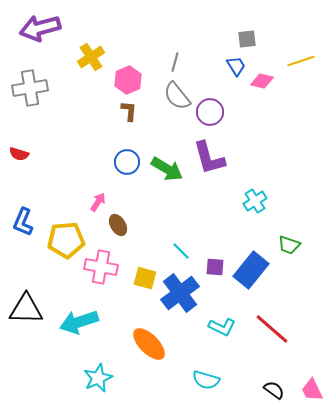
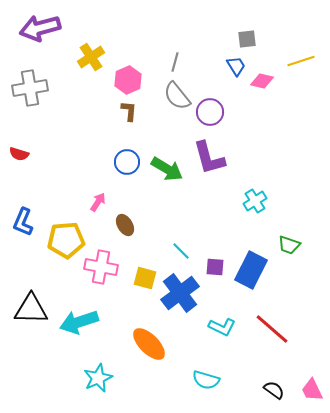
brown ellipse: moved 7 px right
blue rectangle: rotated 12 degrees counterclockwise
black triangle: moved 5 px right
